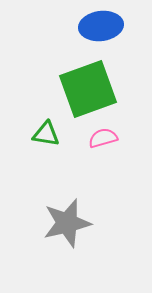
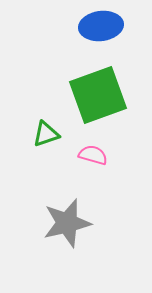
green square: moved 10 px right, 6 px down
green triangle: rotated 28 degrees counterclockwise
pink semicircle: moved 10 px left, 17 px down; rotated 32 degrees clockwise
